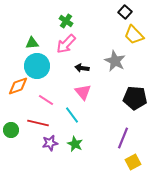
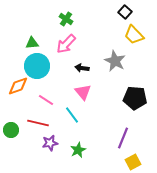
green cross: moved 2 px up
green star: moved 3 px right, 6 px down; rotated 21 degrees clockwise
